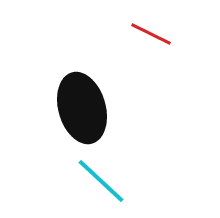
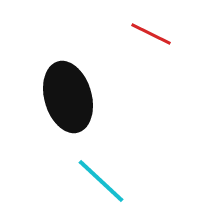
black ellipse: moved 14 px left, 11 px up
